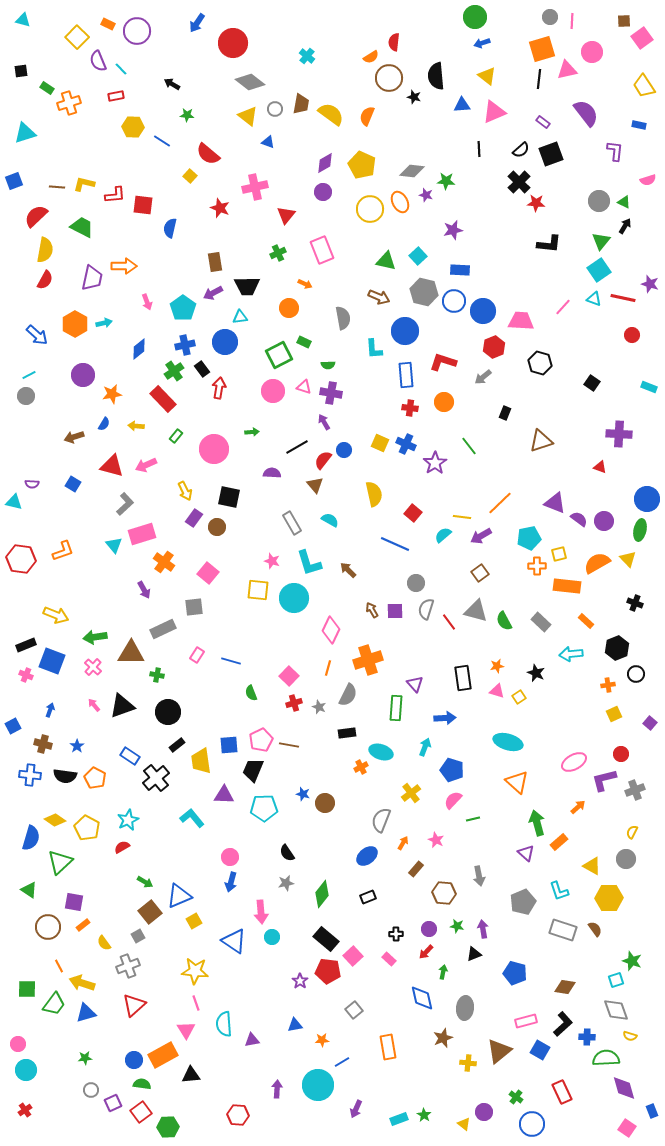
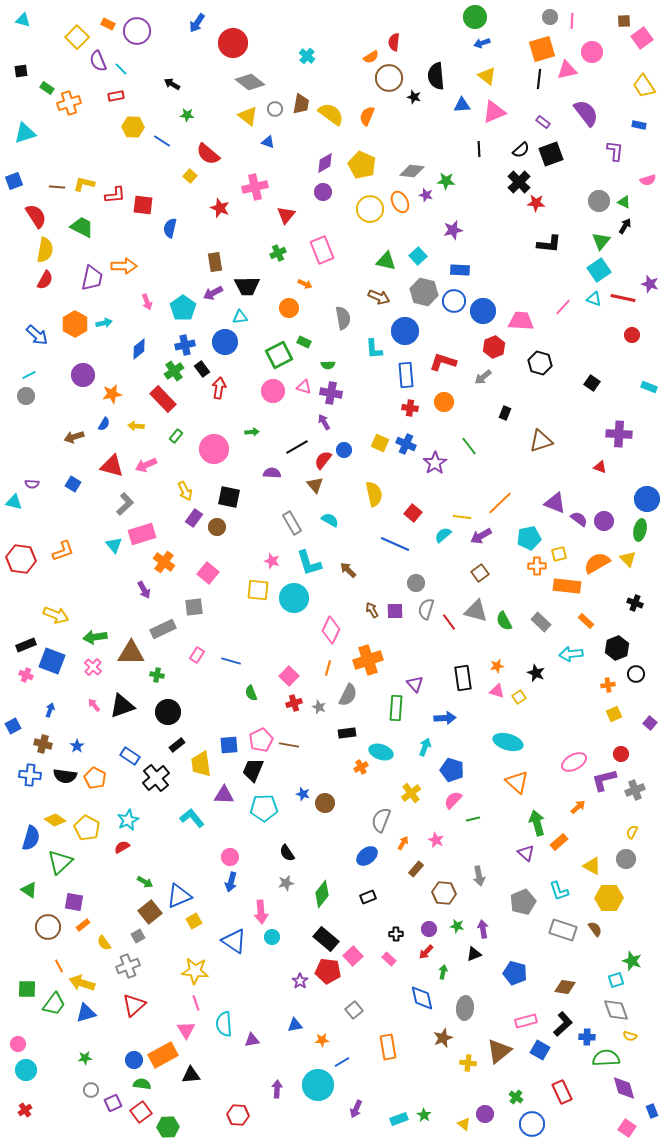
red semicircle at (36, 216): rotated 100 degrees clockwise
yellow trapezoid at (201, 761): moved 3 px down
purple circle at (484, 1112): moved 1 px right, 2 px down
